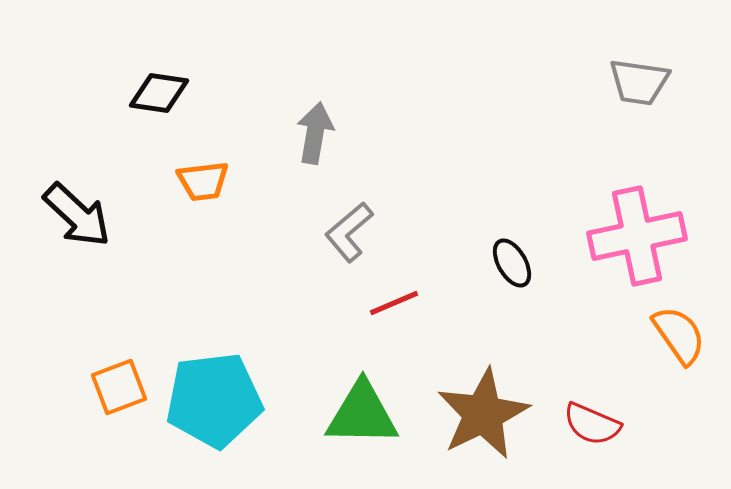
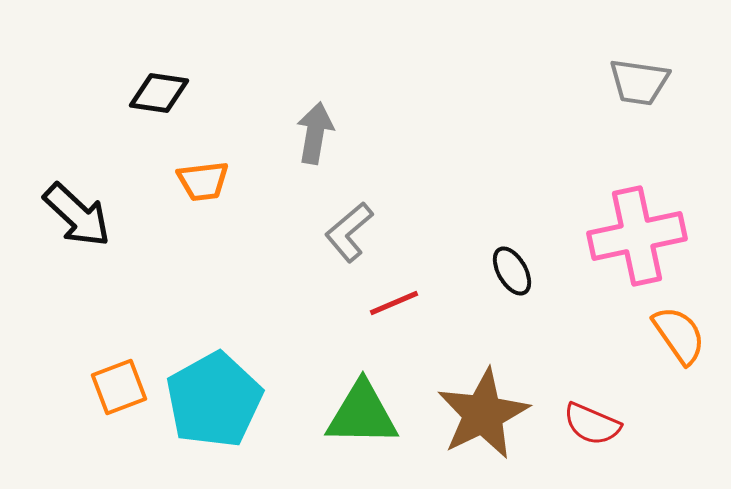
black ellipse: moved 8 px down
cyan pentagon: rotated 22 degrees counterclockwise
